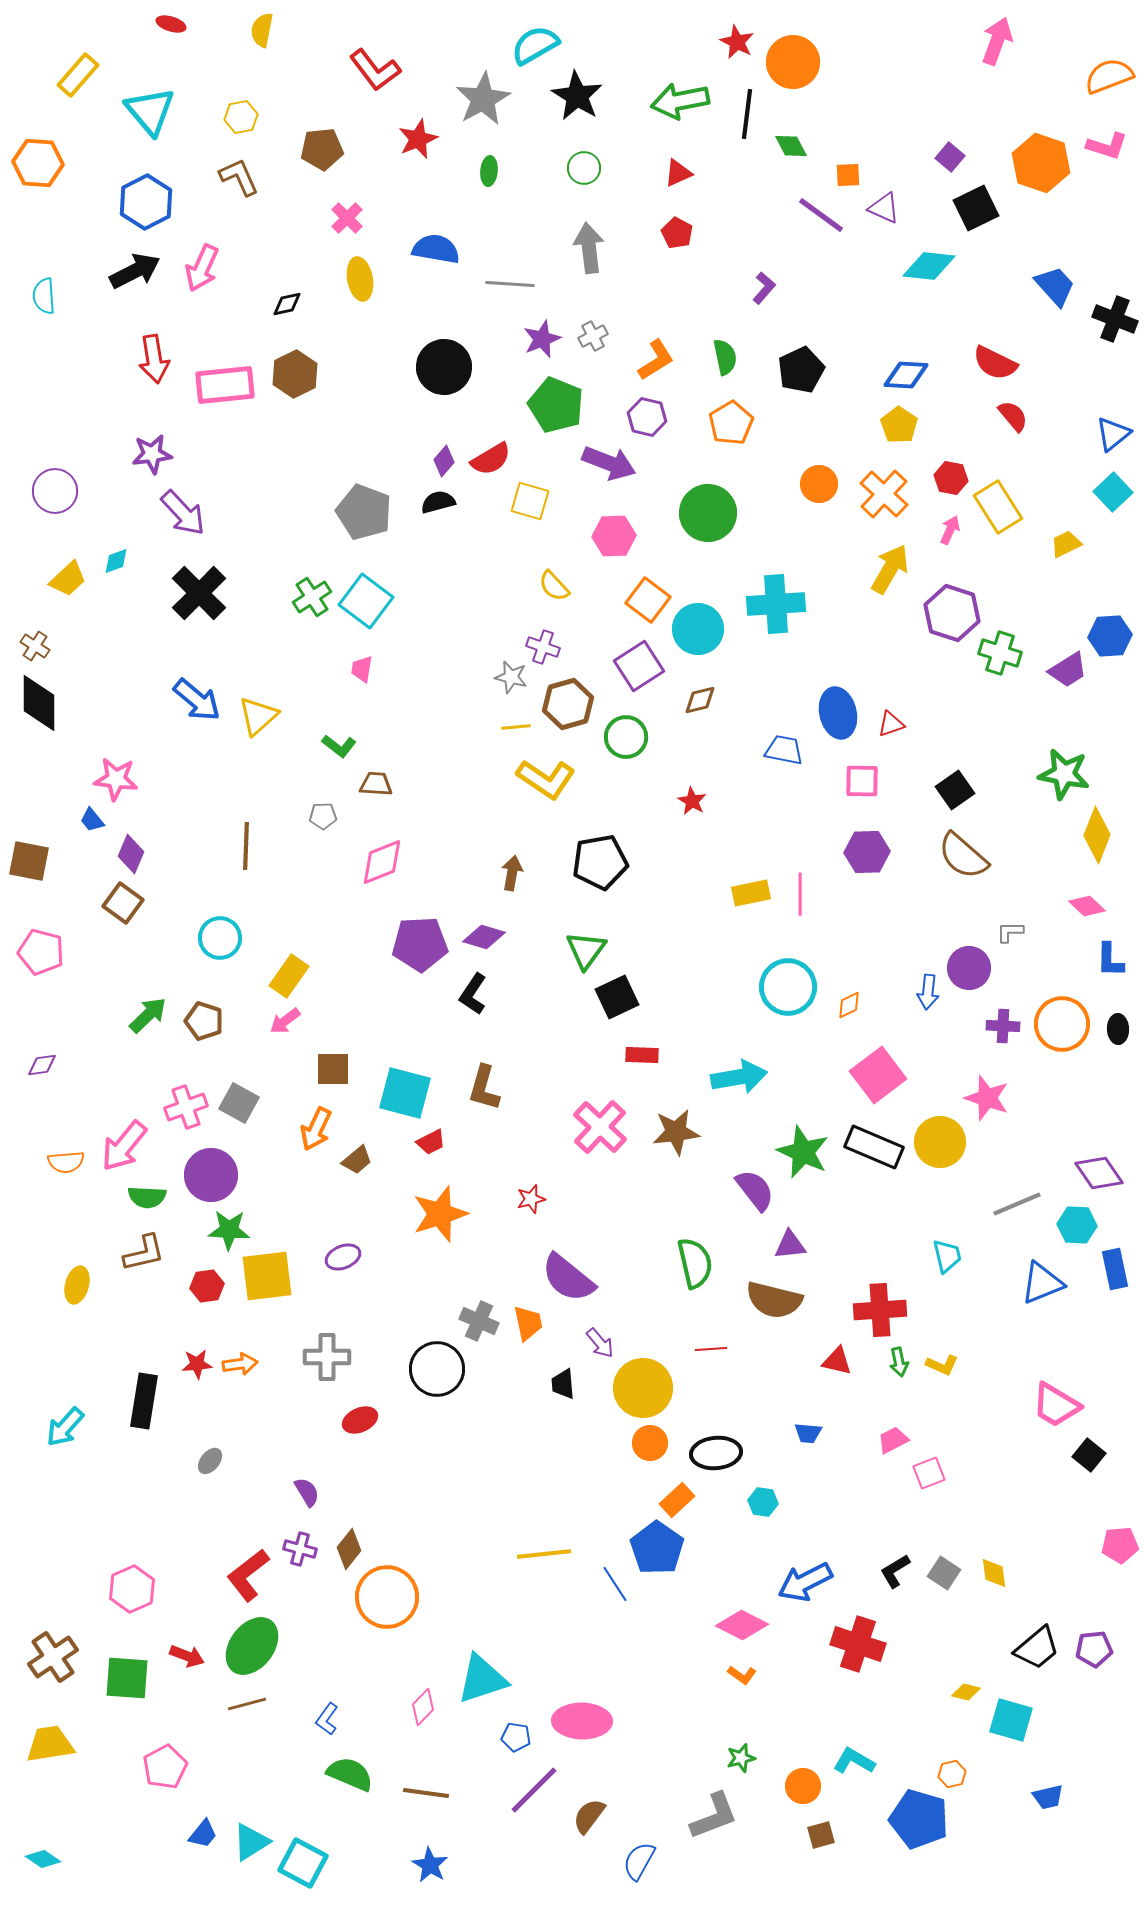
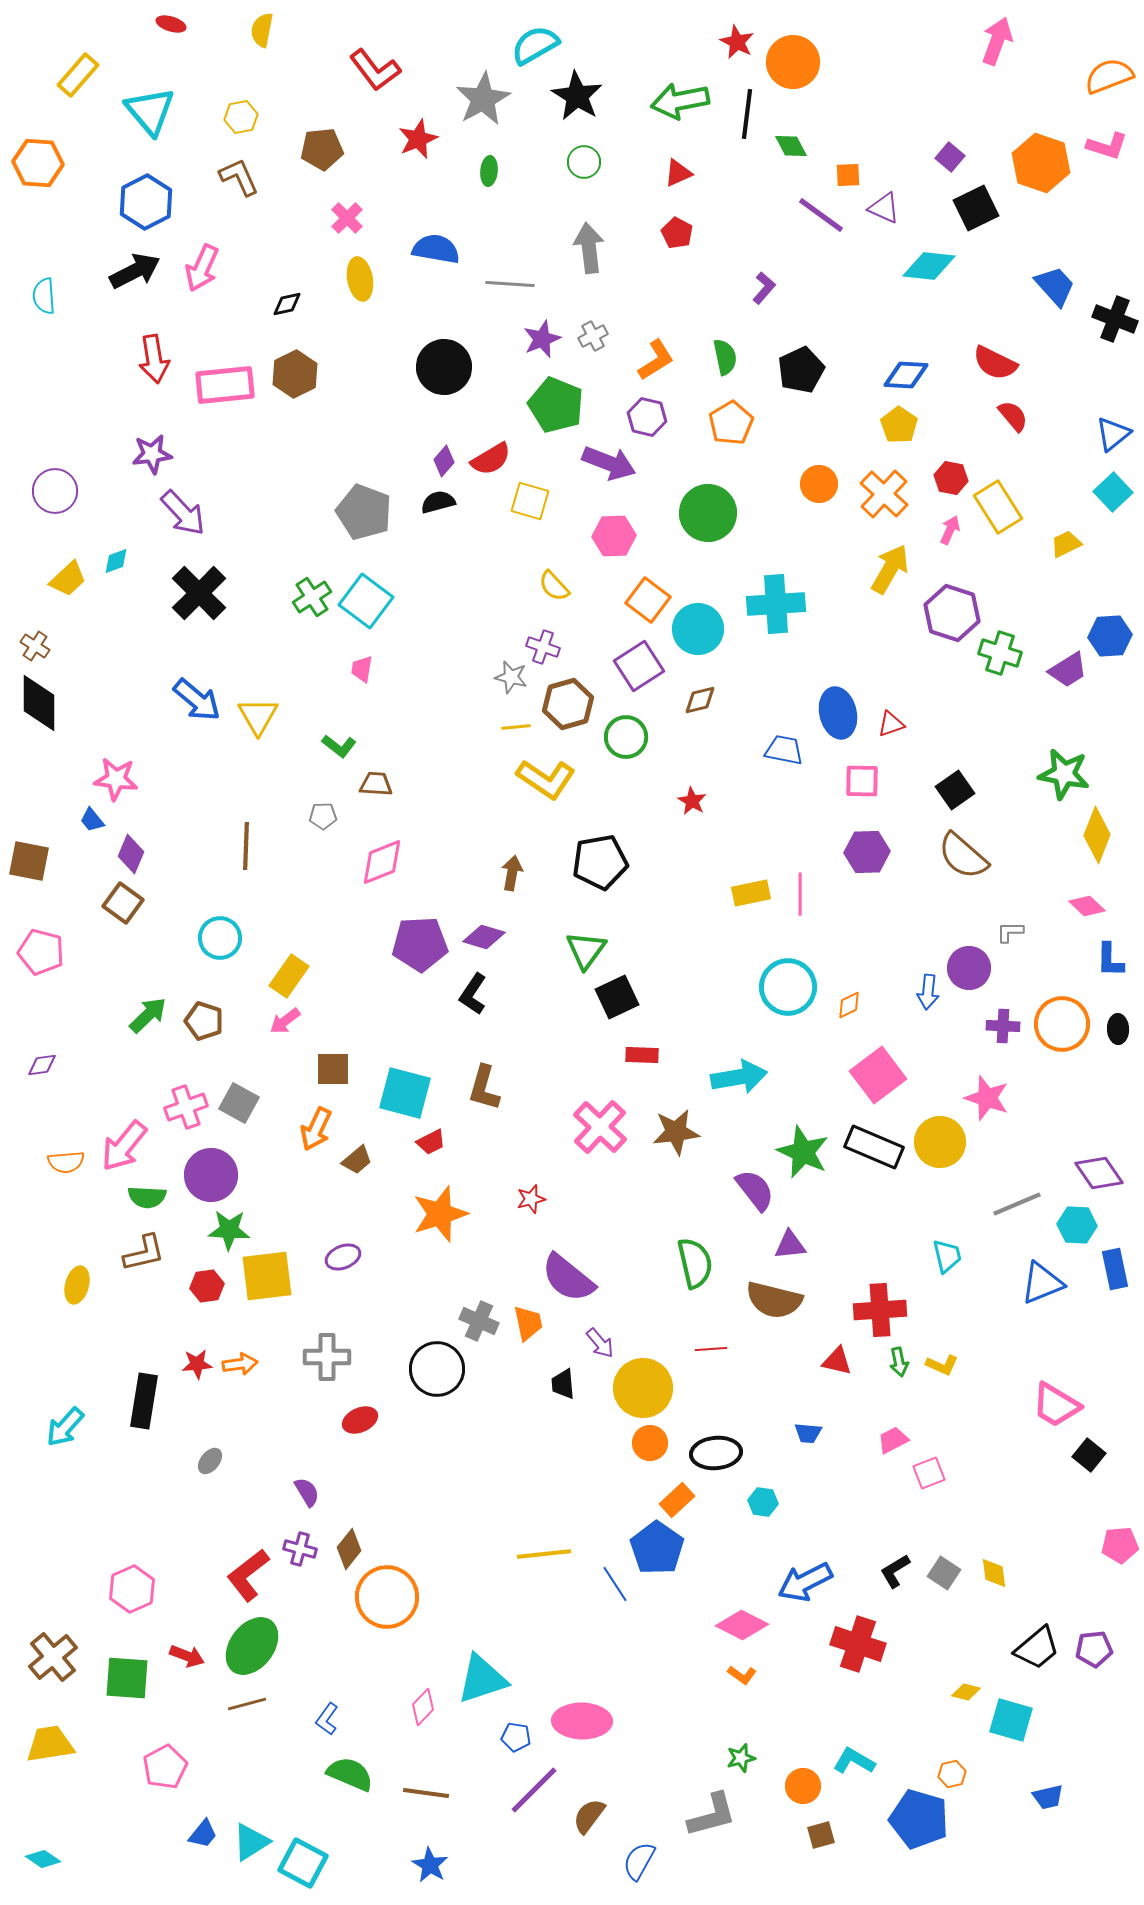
green circle at (584, 168): moved 6 px up
yellow triangle at (258, 716): rotated 18 degrees counterclockwise
brown cross at (53, 1657): rotated 6 degrees counterclockwise
gray L-shape at (714, 1816): moved 2 px left, 1 px up; rotated 6 degrees clockwise
